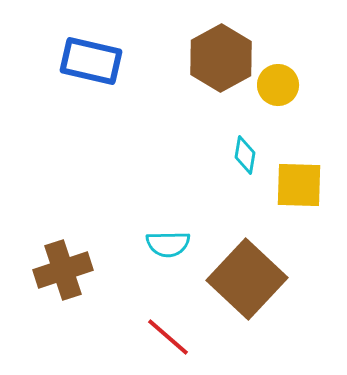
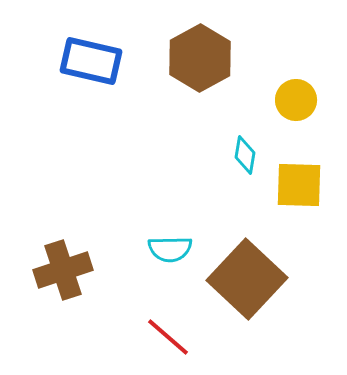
brown hexagon: moved 21 px left
yellow circle: moved 18 px right, 15 px down
cyan semicircle: moved 2 px right, 5 px down
